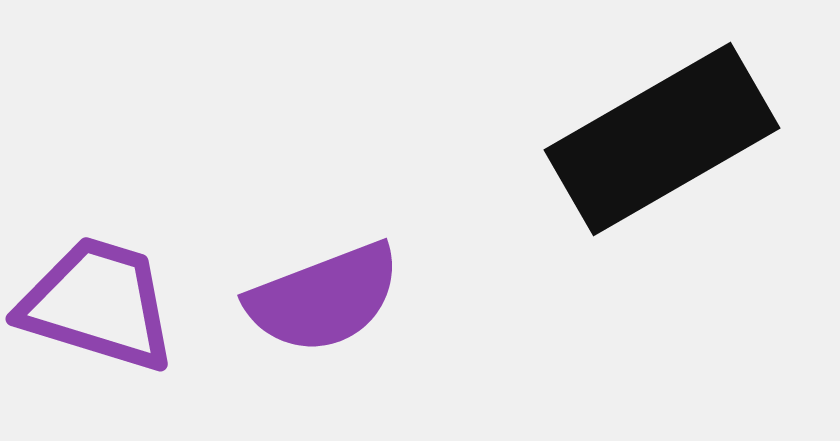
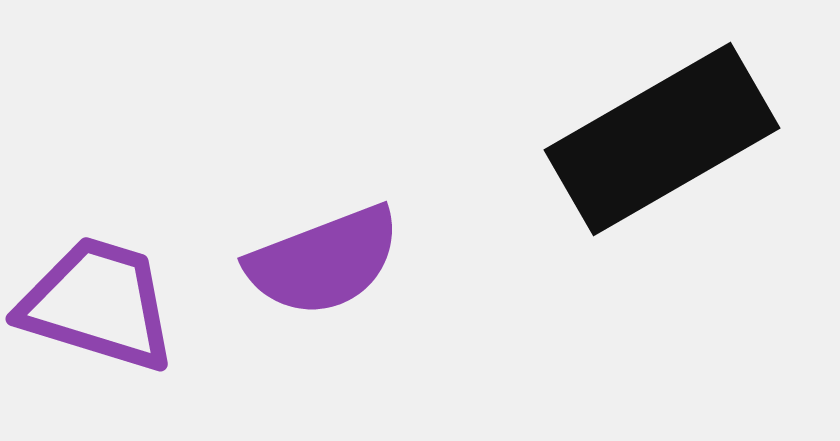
purple semicircle: moved 37 px up
